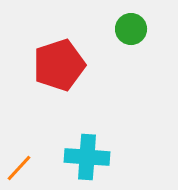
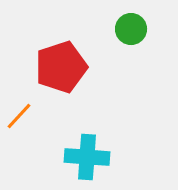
red pentagon: moved 2 px right, 2 px down
orange line: moved 52 px up
